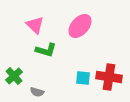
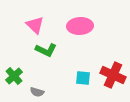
pink ellipse: rotated 45 degrees clockwise
green L-shape: rotated 10 degrees clockwise
red cross: moved 4 px right, 2 px up; rotated 15 degrees clockwise
